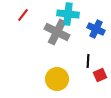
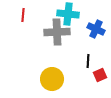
red line: rotated 32 degrees counterclockwise
gray cross: rotated 30 degrees counterclockwise
yellow circle: moved 5 px left
